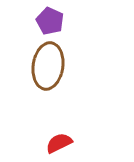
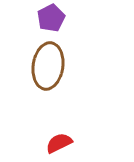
purple pentagon: moved 1 px right, 3 px up; rotated 20 degrees clockwise
